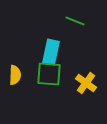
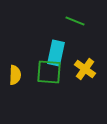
cyan rectangle: moved 5 px right, 1 px down
green square: moved 2 px up
yellow cross: moved 1 px left, 14 px up
